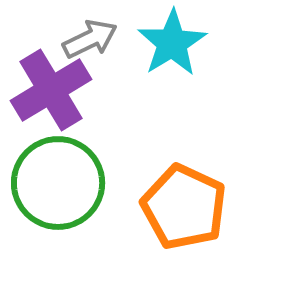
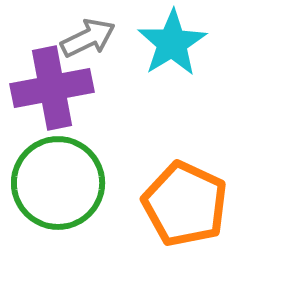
gray arrow: moved 2 px left, 1 px up
purple cross: moved 1 px right, 2 px up; rotated 20 degrees clockwise
orange pentagon: moved 1 px right, 3 px up
